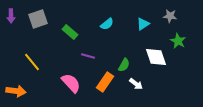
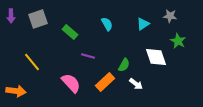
cyan semicircle: rotated 80 degrees counterclockwise
orange rectangle: rotated 12 degrees clockwise
